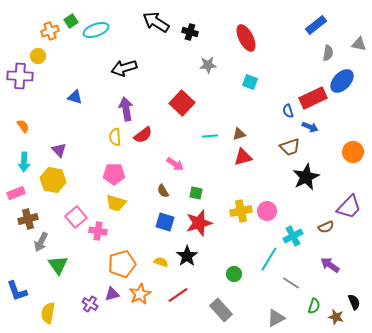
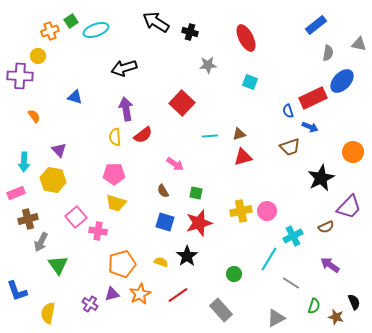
orange semicircle at (23, 126): moved 11 px right, 10 px up
black star at (306, 177): moved 15 px right, 1 px down
